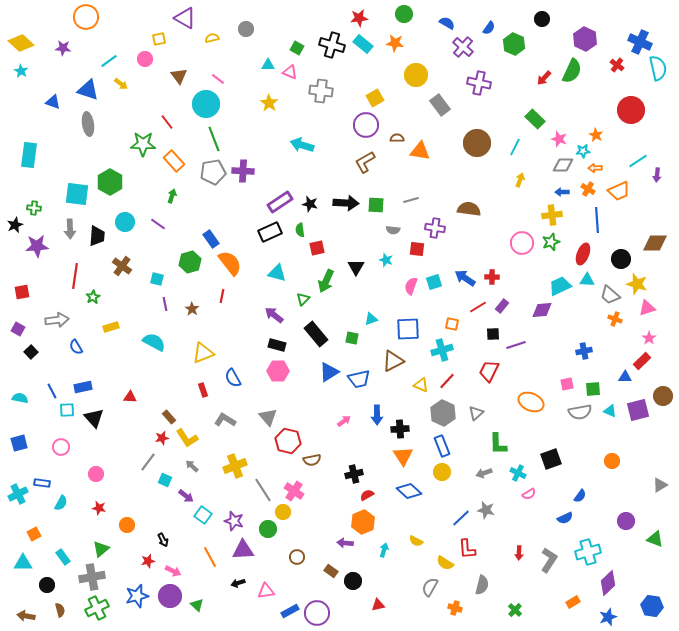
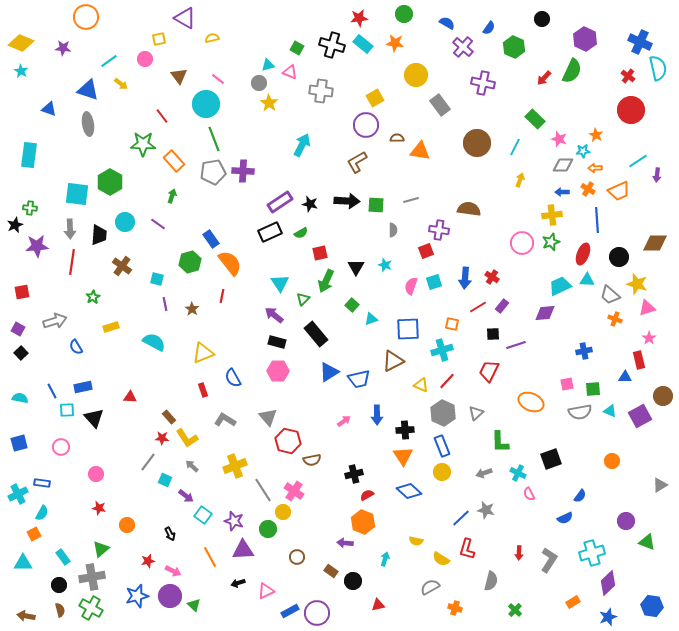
gray circle at (246, 29): moved 13 px right, 54 px down
yellow diamond at (21, 43): rotated 20 degrees counterclockwise
green hexagon at (514, 44): moved 3 px down
cyan triangle at (268, 65): rotated 16 degrees counterclockwise
red cross at (617, 65): moved 11 px right, 11 px down
purple cross at (479, 83): moved 4 px right
blue triangle at (53, 102): moved 4 px left, 7 px down
red line at (167, 122): moved 5 px left, 6 px up
cyan arrow at (302, 145): rotated 100 degrees clockwise
brown L-shape at (365, 162): moved 8 px left
black arrow at (346, 203): moved 1 px right, 2 px up
green cross at (34, 208): moved 4 px left
purple cross at (435, 228): moved 4 px right, 2 px down
green semicircle at (300, 230): moved 1 px right, 3 px down; rotated 112 degrees counterclockwise
gray semicircle at (393, 230): rotated 96 degrees counterclockwise
black trapezoid at (97, 236): moved 2 px right, 1 px up
red square at (317, 248): moved 3 px right, 5 px down
red square at (417, 249): moved 9 px right, 2 px down; rotated 28 degrees counterclockwise
black circle at (621, 259): moved 2 px left, 2 px up
cyan star at (386, 260): moved 1 px left, 5 px down
cyan triangle at (277, 273): moved 3 px right, 10 px down; rotated 42 degrees clockwise
red line at (75, 276): moved 3 px left, 14 px up
red cross at (492, 277): rotated 32 degrees clockwise
blue arrow at (465, 278): rotated 120 degrees counterclockwise
purple diamond at (542, 310): moved 3 px right, 3 px down
gray arrow at (57, 320): moved 2 px left, 1 px down; rotated 10 degrees counterclockwise
green square at (352, 338): moved 33 px up; rotated 32 degrees clockwise
black rectangle at (277, 345): moved 3 px up
black square at (31, 352): moved 10 px left, 1 px down
red rectangle at (642, 361): moved 3 px left, 1 px up; rotated 60 degrees counterclockwise
purple square at (638, 410): moved 2 px right, 6 px down; rotated 15 degrees counterclockwise
black cross at (400, 429): moved 5 px right, 1 px down
red star at (162, 438): rotated 16 degrees clockwise
green L-shape at (498, 444): moved 2 px right, 2 px up
pink semicircle at (529, 494): rotated 96 degrees clockwise
cyan semicircle at (61, 503): moved 19 px left, 10 px down
orange hexagon at (363, 522): rotated 15 degrees counterclockwise
green triangle at (655, 539): moved 8 px left, 3 px down
black arrow at (163, 540): moved 7 px right, 6 px up
yellow semicircle at (416, 541): rotated 16 degrees counterclockwise
red L-shape at (467, 549): rotated 20 degrees clockwise
cyan arrow at (384, 550): moved 1 px right, 9 px down
cyan cross at (588, 552): moved 4 px right, 1 px down
yellow semicircle at (445, 563): moved 4 px left, 4 px up
black circle at (47, 585): moved 12 px right
gray semicircle at (482, 585): moved 9 px right, 4 px up
gray semicircle at (430, 587): rotated 30 degrees clockwise
pink triangle at (266, 591): rotated 18 degrees counterclockwise
green triangle at (197, 605): moved 3 px left
green cross at (97, 608): moved 6 px left; rotated 35 degrees counterclockwise
